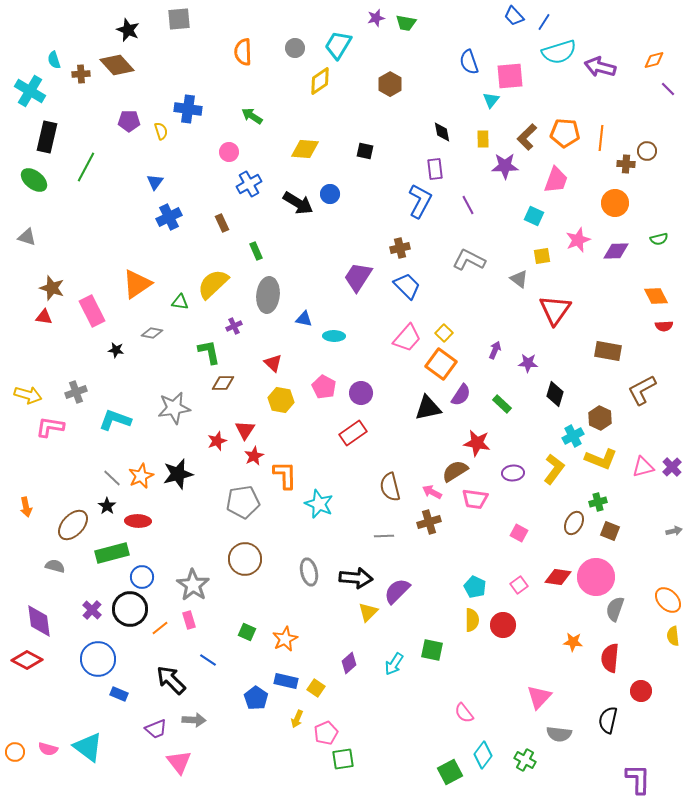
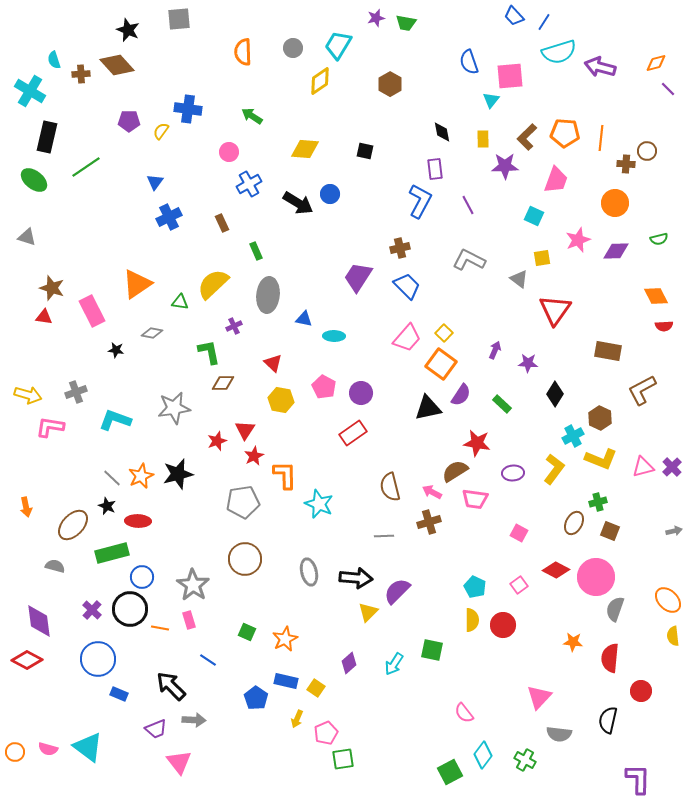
gray circle at (295, 48): moved 2 px left
orange diamond at (654, 60): moved 2 px right, 3 px down
yellow semicircle at (161, 131): rotated 126 degrees counterclockwise
green line at (86, 167): rotated 28 degrees clockwise
yellow square at (542, 256): moved 2 px down
black diamond at (555, 394): rotated 15 degrees clockwise
black star at (107, 506): rotated 12 degrees counterclockwise
red diamond at (558, 577): moved 2 px left, 7 px up; rotated 20 degrees clockwise
orange line at (160, 628): rotated 48 degrees clockwise
black arrow at (171, 680): moved 6 px down
